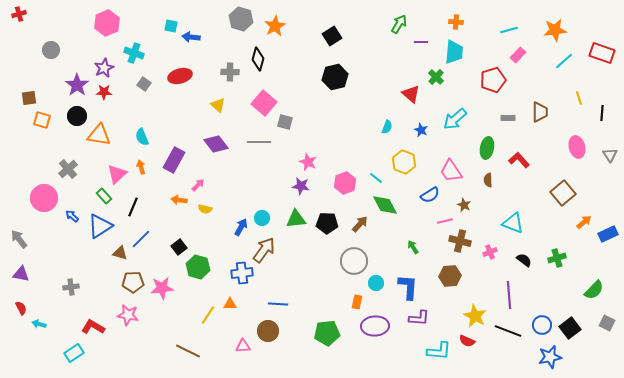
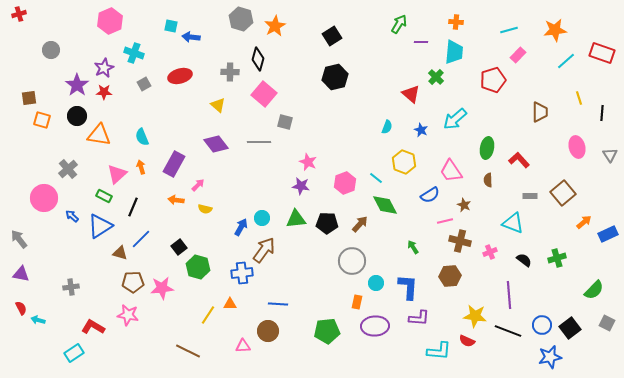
pink hexagon at (107, 23): moved 3 px right, 2 px up
cyan line at (564, 61): moved 2 px right
gray square at (144, 84): rotated 24 degrees clockwise
pink square at (264, 103): moved 9 px up
gray rectangle at (508, 118): moved 22 px right, 78 px down
purple rectangle at (174, 160): moved 4 px down
green rectangle at (104, 196): rotated 21 degrees counterclockwise
orange arrow at (179, 200): moved 3 px left
gray circle at (354, 261): moved 2 px left
yellow star at (475, 316): rotated 20 degrees counterclockwise
cyan arrow at (39, 324): moved 1 px left, 4 px up
green pentagon at (327, 333): moved 2 px up
